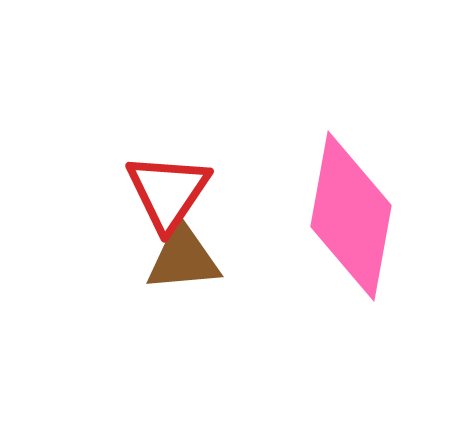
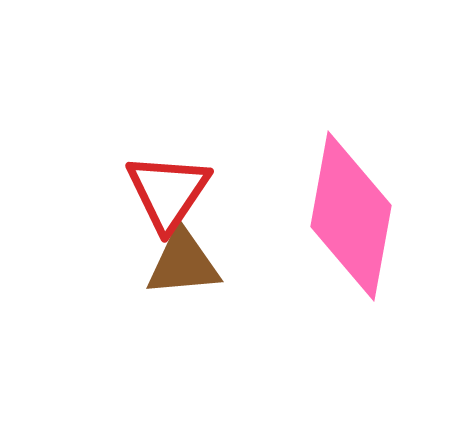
brown triangle: moved 5 px down
